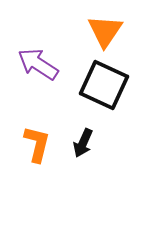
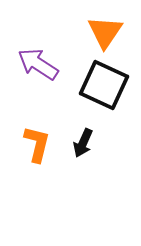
orange triangle: moved 1 px down
